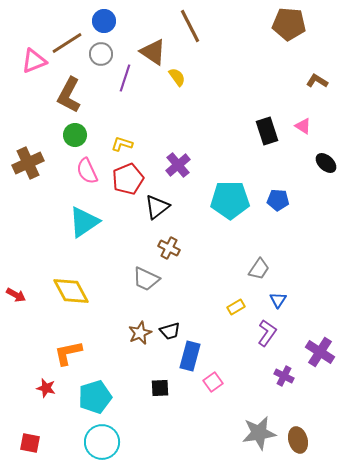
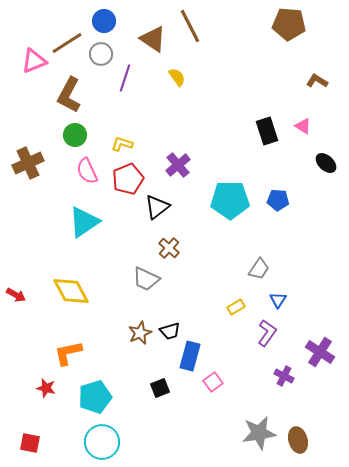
brown triangle at (153, 52): moved 13 px up
brown cross at (169, 248): rotated 15 degrees clockwise
black square at (160, 388): rotated 18 degrees counterclockwise
